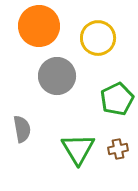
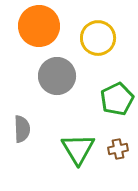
gray semicircle: rotated 8 degrees clockwise
